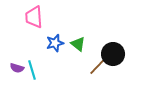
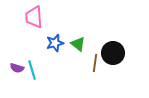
black circle: moved 1 px up
brown line: moved 2 px left, 4 px up; rotated 36 degrees counterclockwise
